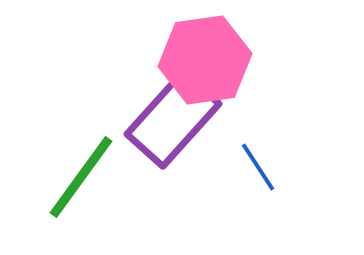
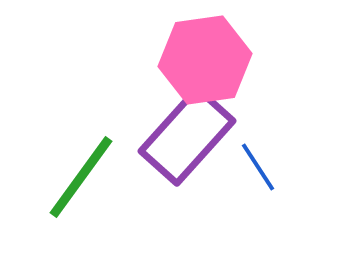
purple rectangle: moved 14 px right, 17 px down
